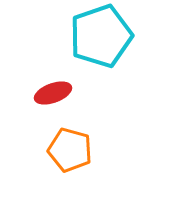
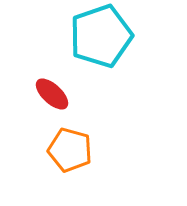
red ellipse: moved 1 px left, 1 px down; rotated 63 degrees clockwise
